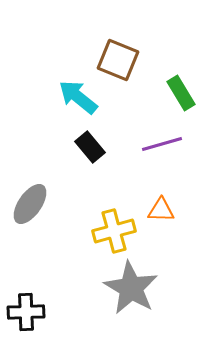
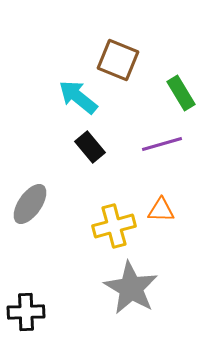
yellow cross: moved 5 px up
